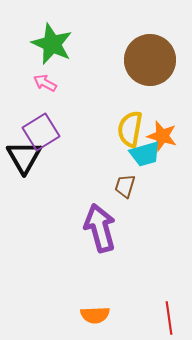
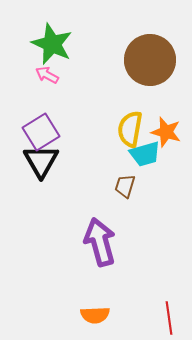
pink arrow: moved 2 px right, 8 px up
orange star: moved 4 px right, 4 px up
black triangle: moved 17 px right, 4 px down
purple arrow: moved 14 px down
